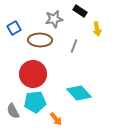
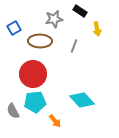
brown ellipse: moved 1 px down
cyan diamond: moved 3 px right, 7 px down
orange arrow: moved 1 px left, 2 px down
